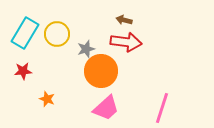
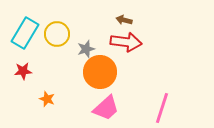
orange circle: moved 1 px left, 1 px down
